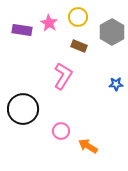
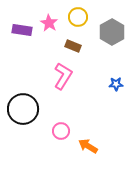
brown rectangle: moved 6 px left
